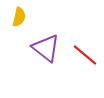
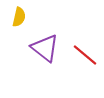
purple triangle: moved 1 px left
